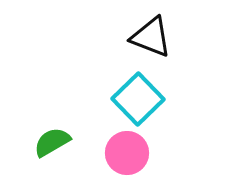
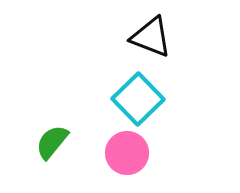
green semicircle: rotated 21 degrees counterclockwise
